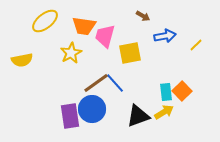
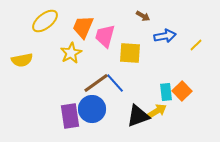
orange trapezoid: moved 1 px left, 1 px down; rotated 105 degrees clockwise
yellow square: rotated 15 degrees clockwise
yellow arrow: moved 7 px left, 1 px up
